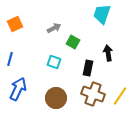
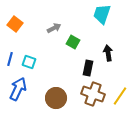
orange square: rotated 28 degrees counterclockwise
cyan square: moved 25 px left
